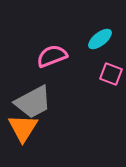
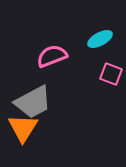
cyan ellipse: rotated 10 degrees clockwise
